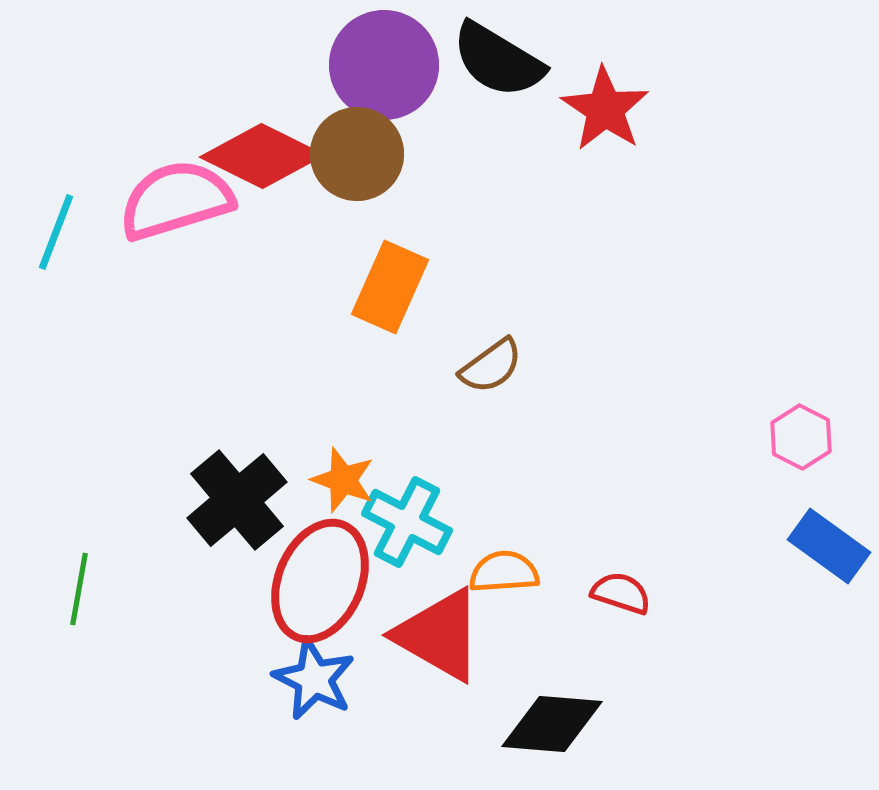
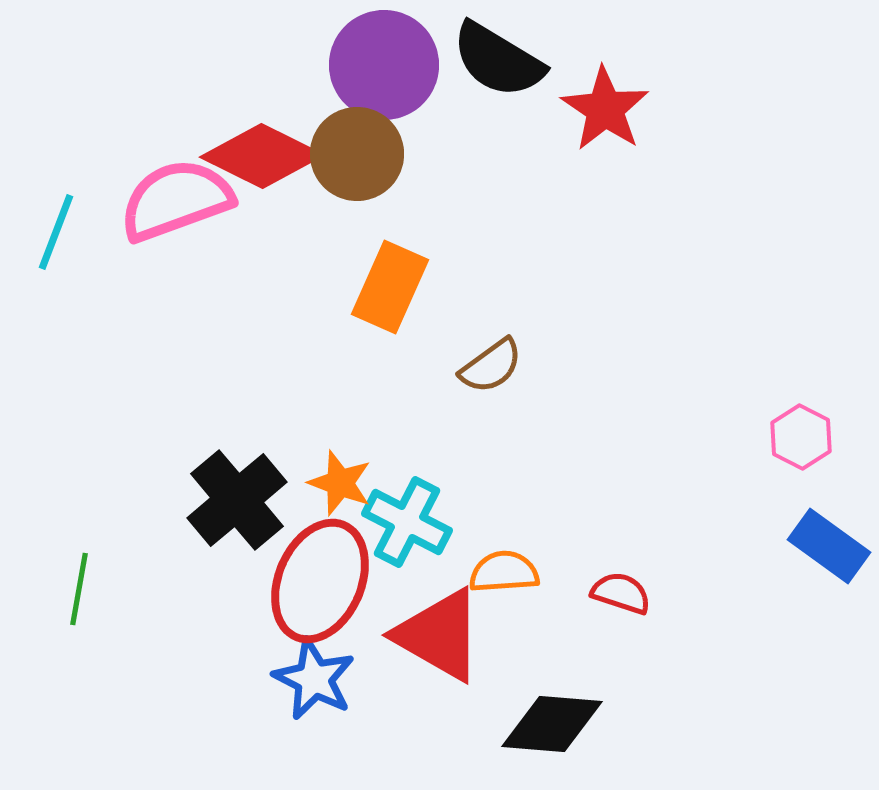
pink semicircle: rotated 3 degrees counterclockwise
orange star: moved 3 px left, 3 px down
